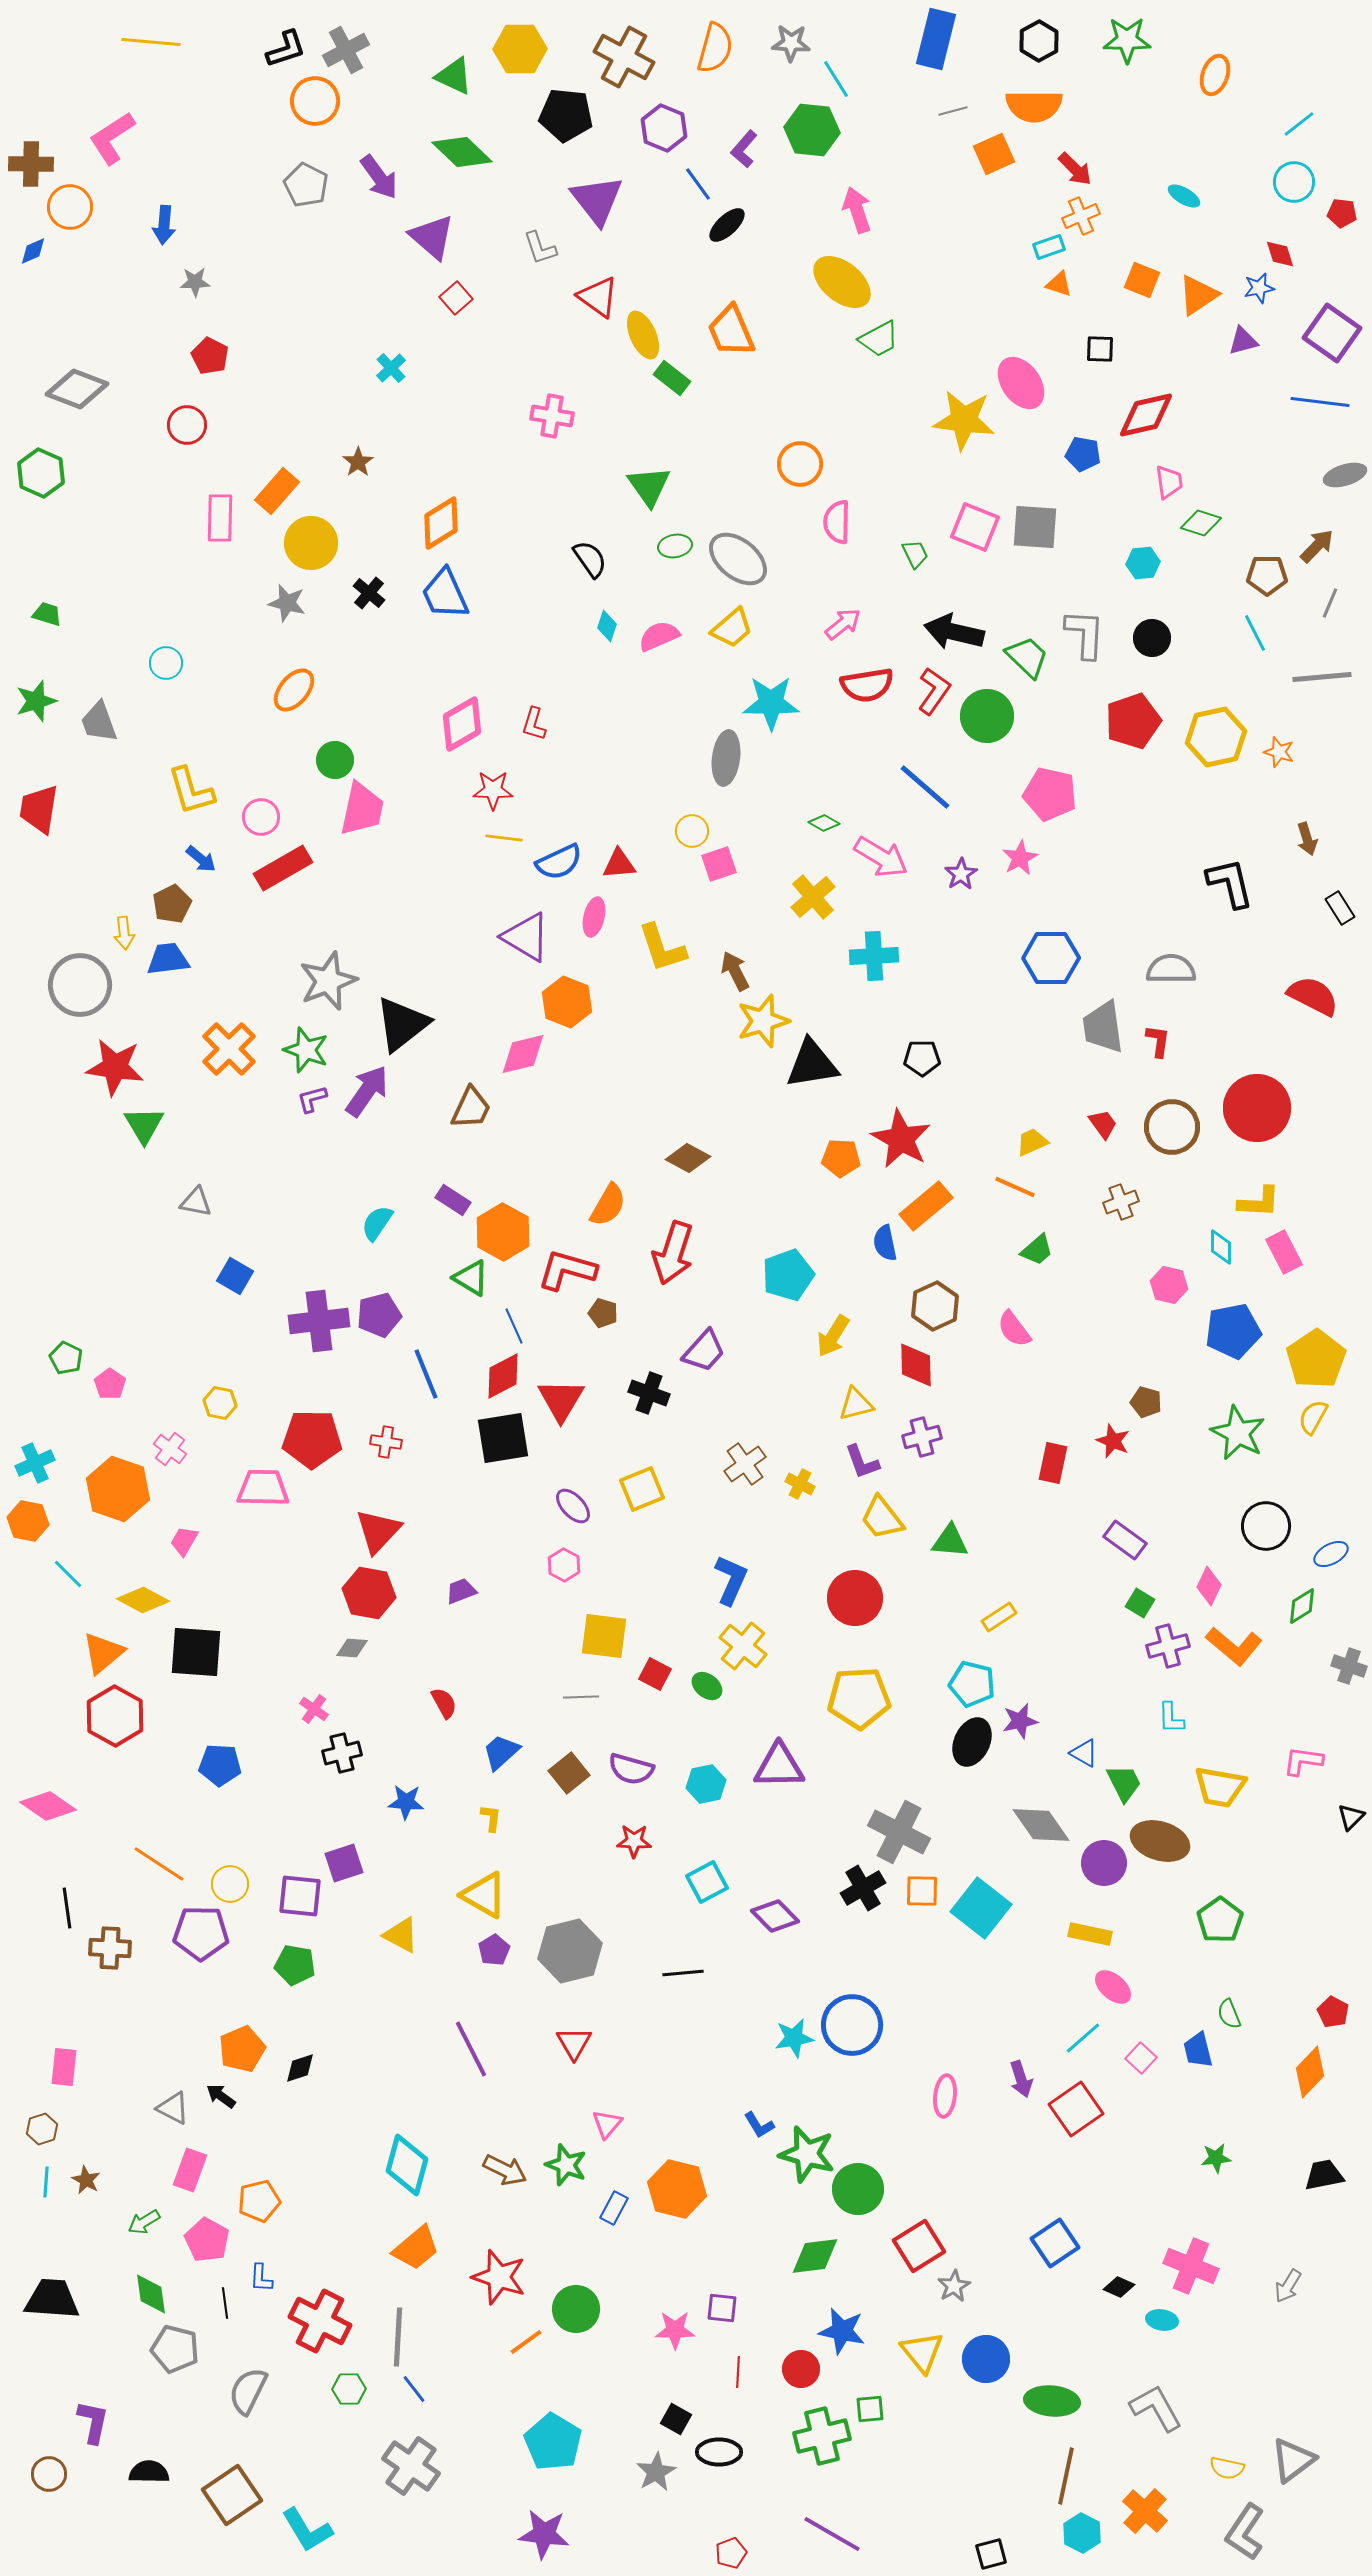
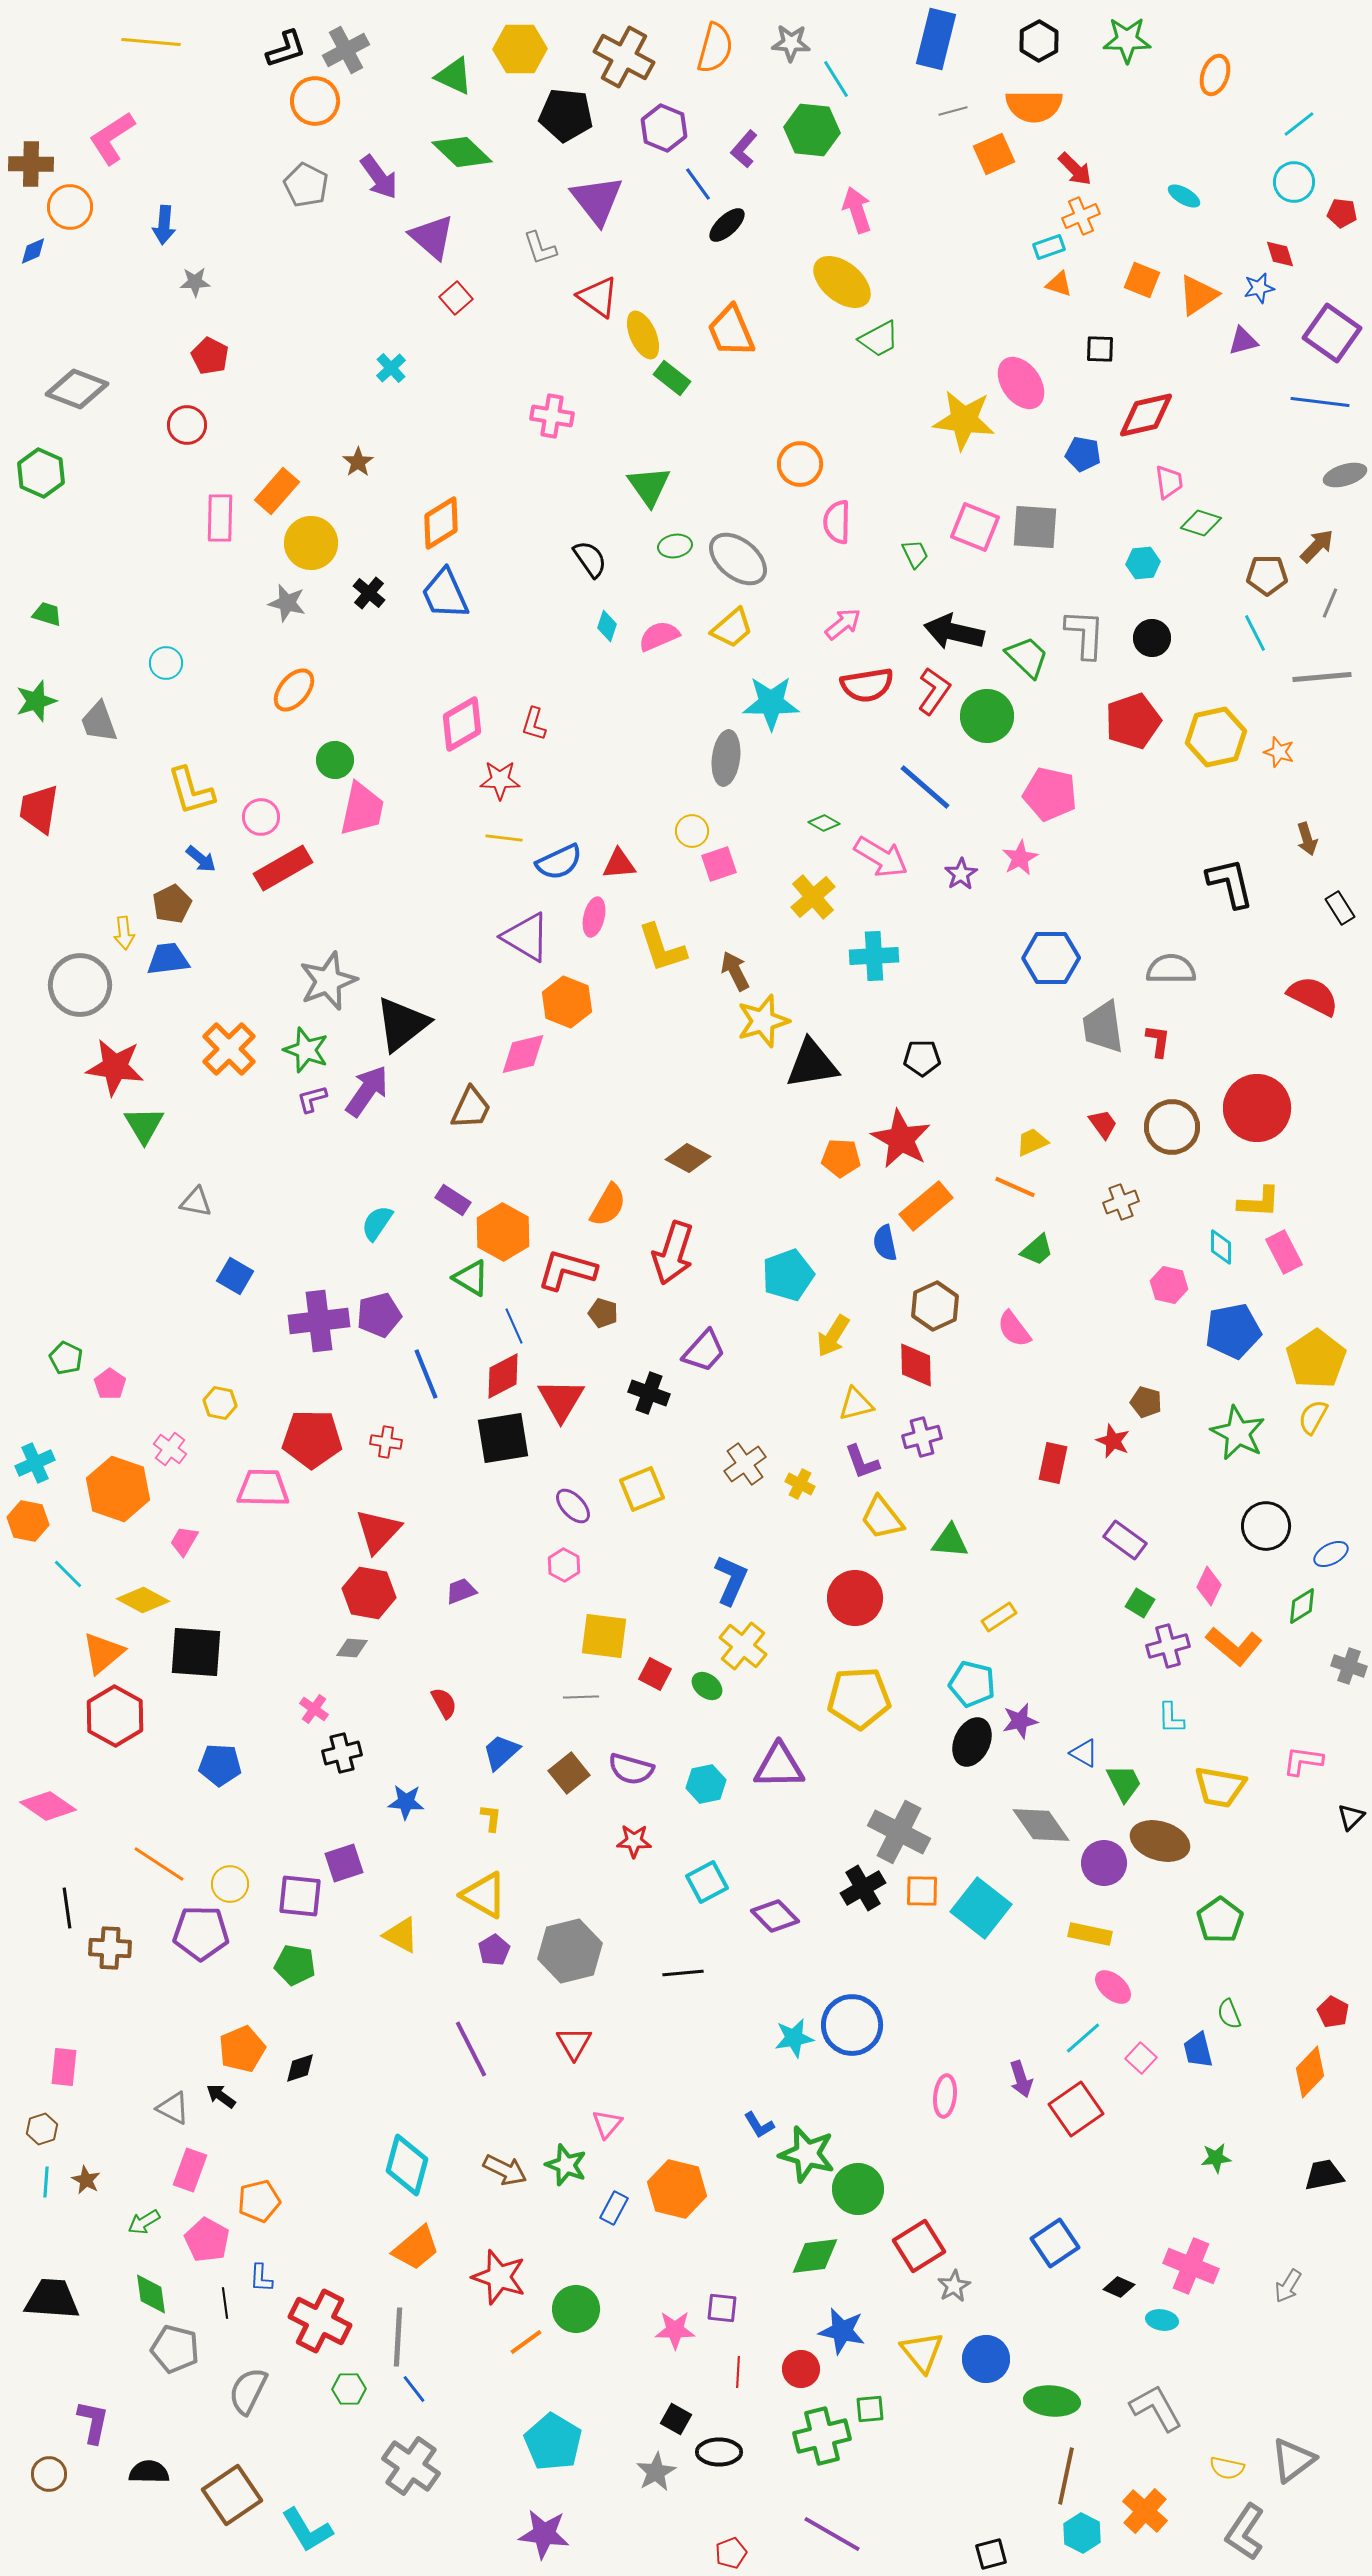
red star at (493, 790): moved 7 px right, 10 px up
